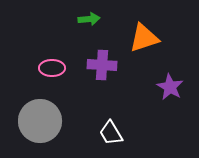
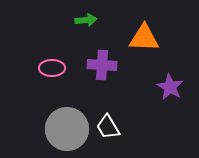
green arrow: moved 3 px left, 1 px down
orange triangle: rotated 20 degrees clockwise
gray circle: moved 27 px right, 8 px down
white trapezoid: moved 3 px left, 6 px up
